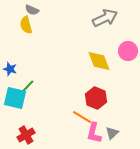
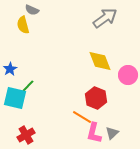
gray arrow: rotated 10 degrees counterclockwise
yellow semicircle: moved 3 px left
pink circle: moved 24 px down
yellow diamond: moved 1 px right
blue star: rotated 24 degrees clockwise
